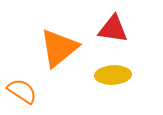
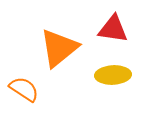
orange semicircle: moved 2 px right, 2 px up
